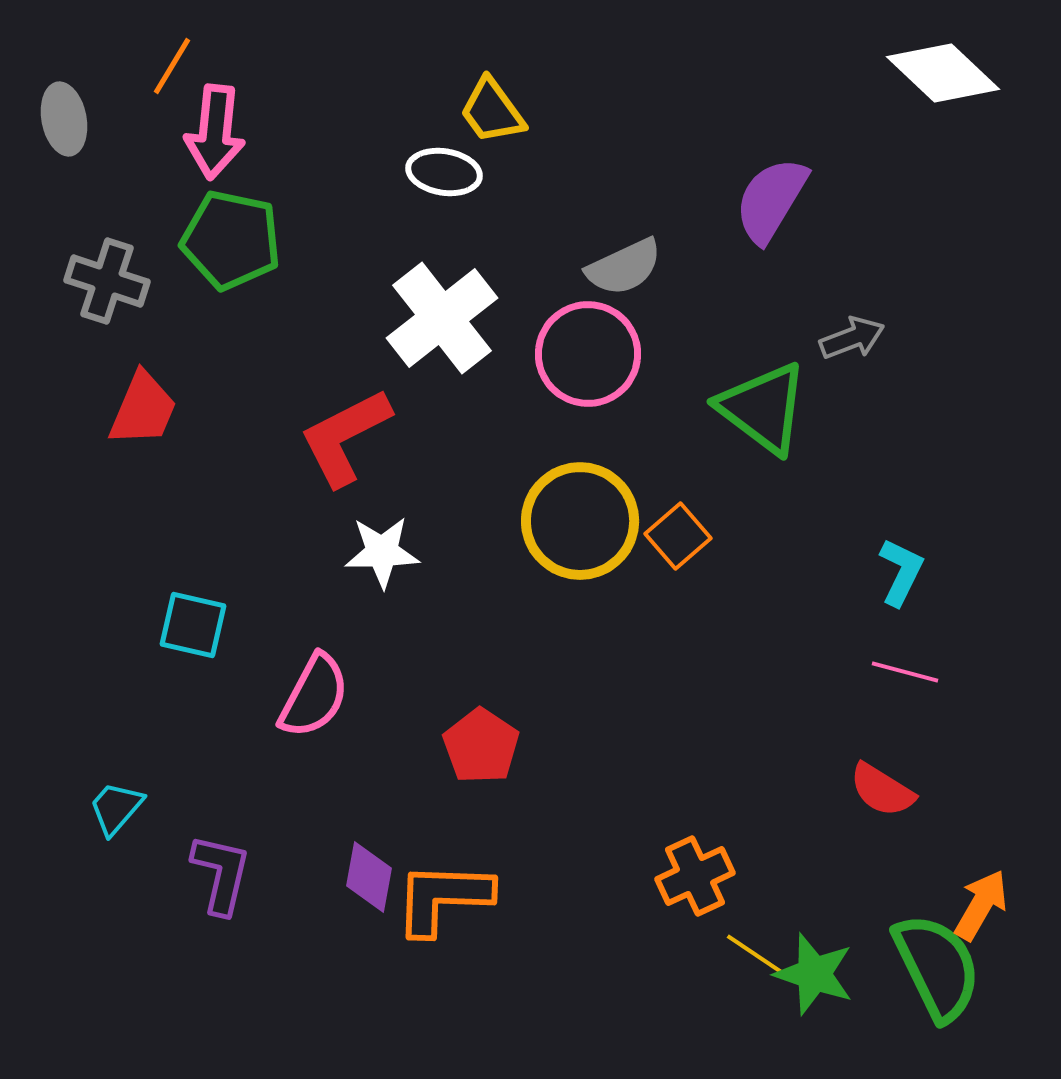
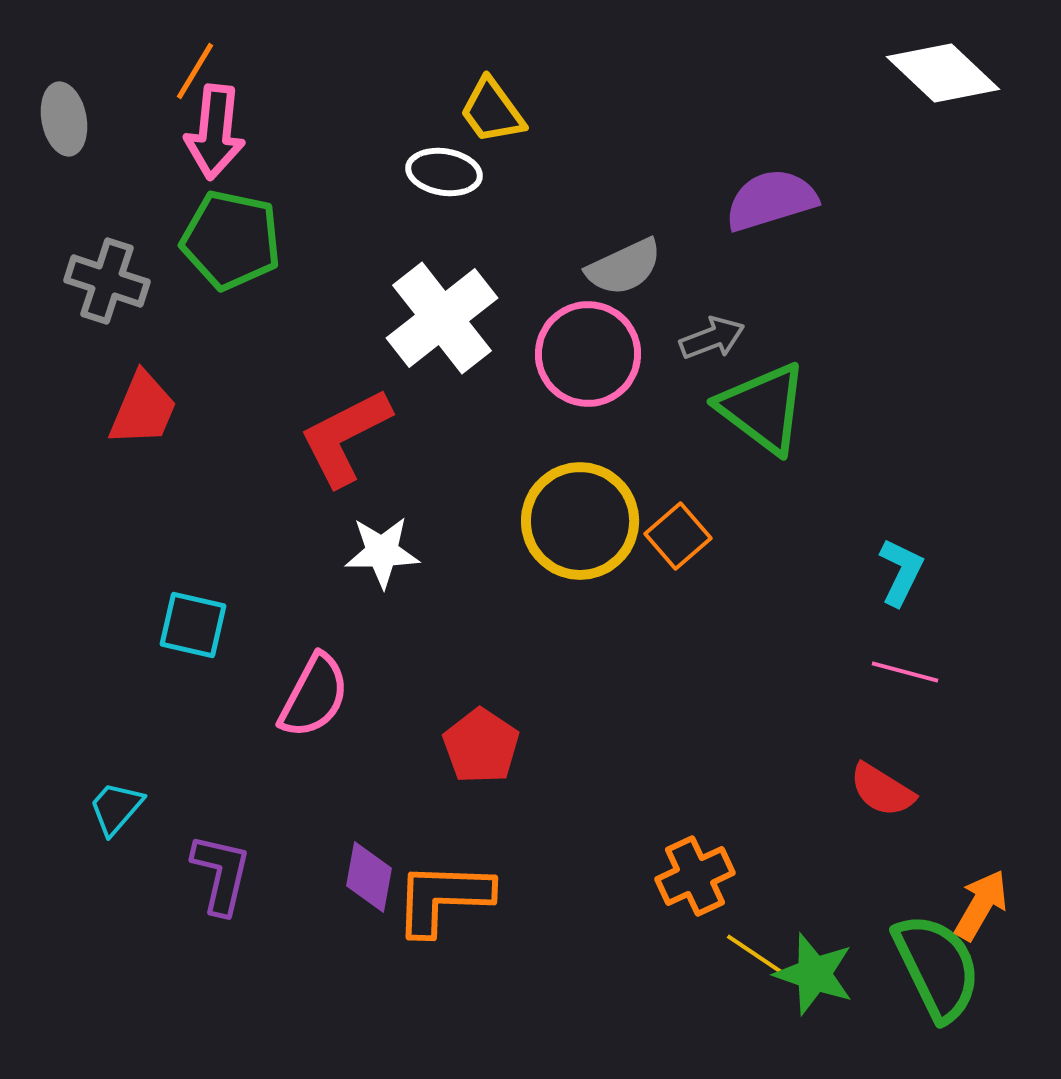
orange line: moved 23 px right, 5 px down
purple semicircle: rotated 42 degrees clockwise
gray arrow: moved 140 px left
